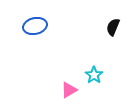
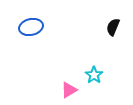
blue ellipse: moved 4 px left, 1 px down
